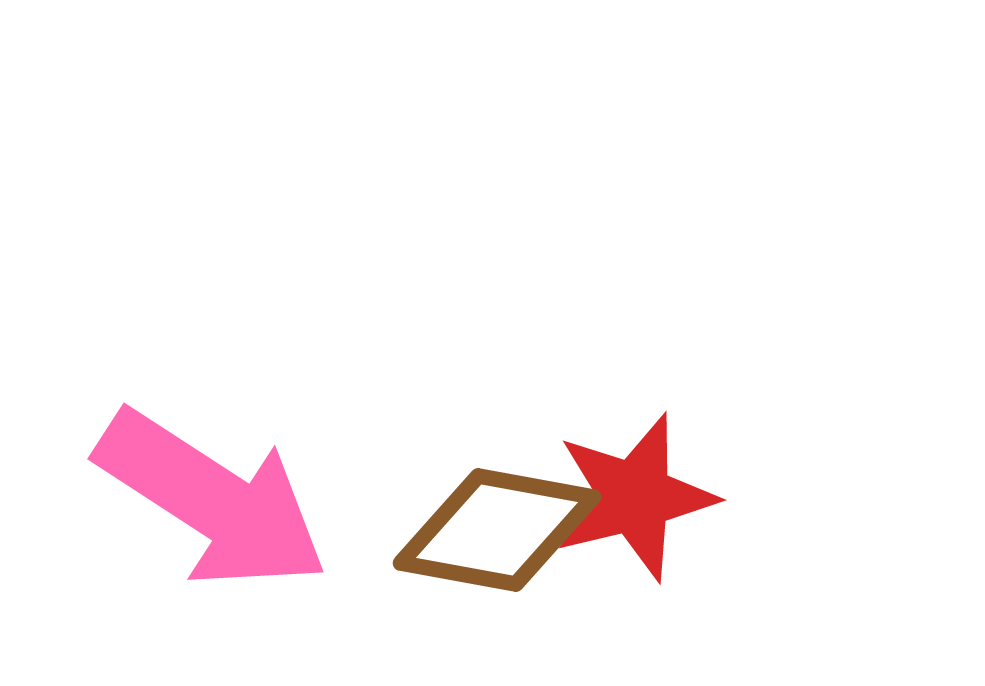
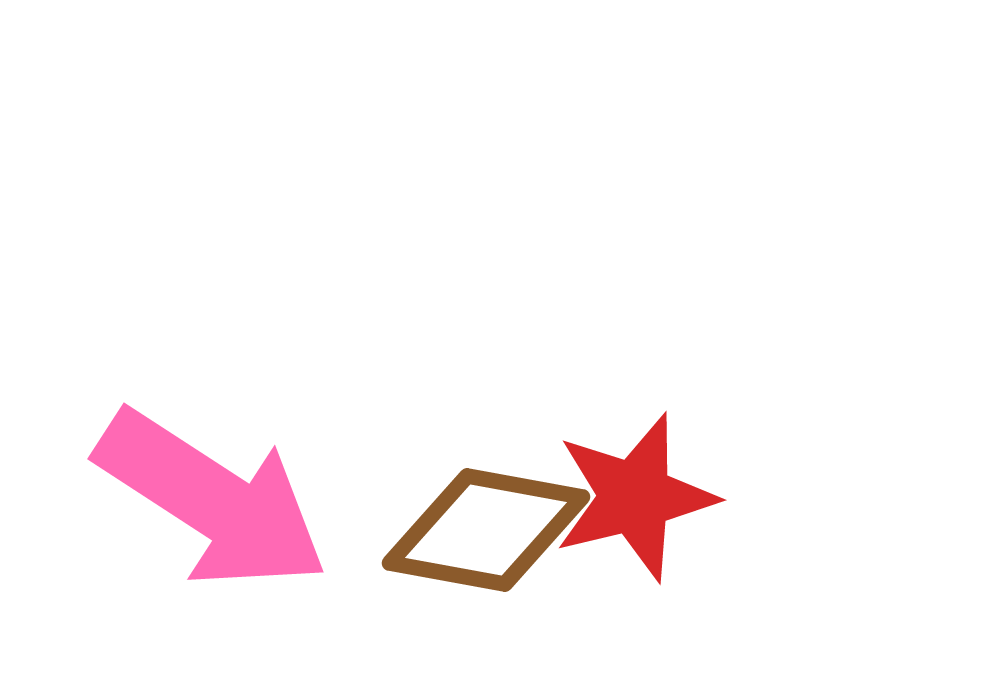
brown diamond: moved 11 px left
